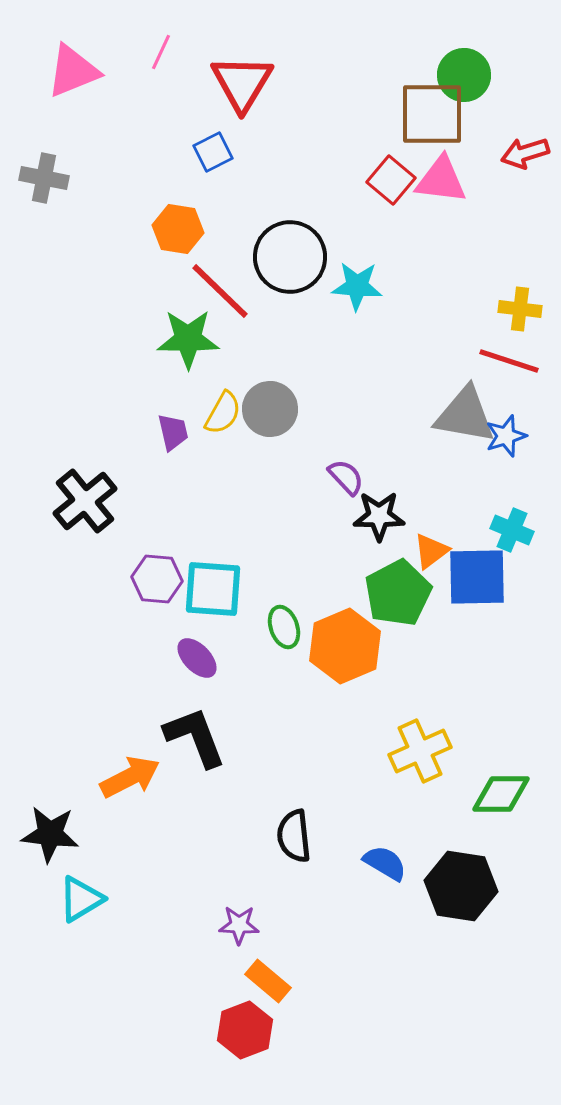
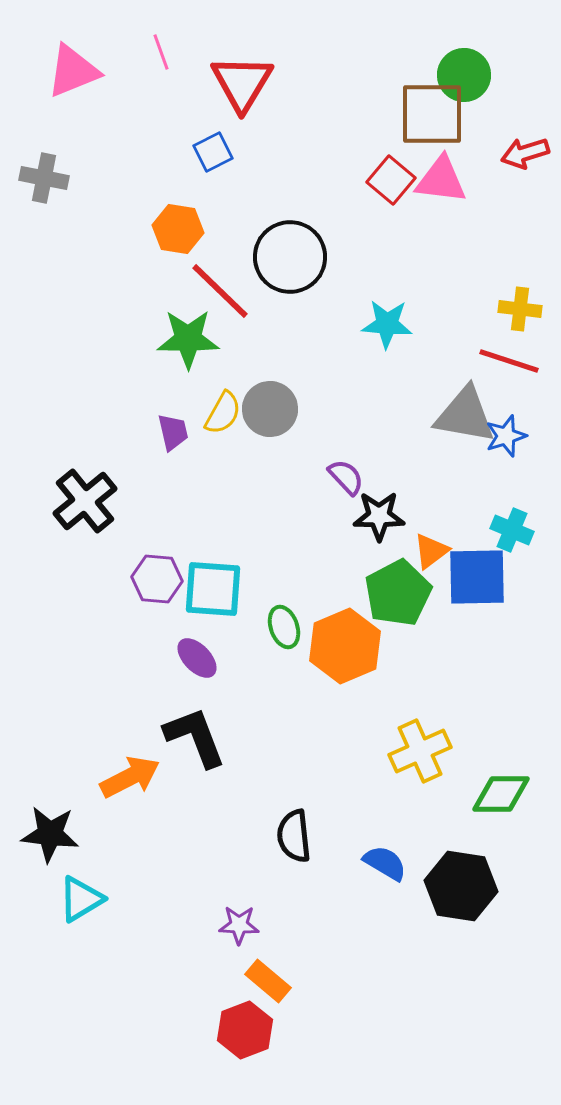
pink line at (161, 52): rotated 45 degrees counterclockwise
cyan star at (357, 286): moved 30 px right, 38 px down
